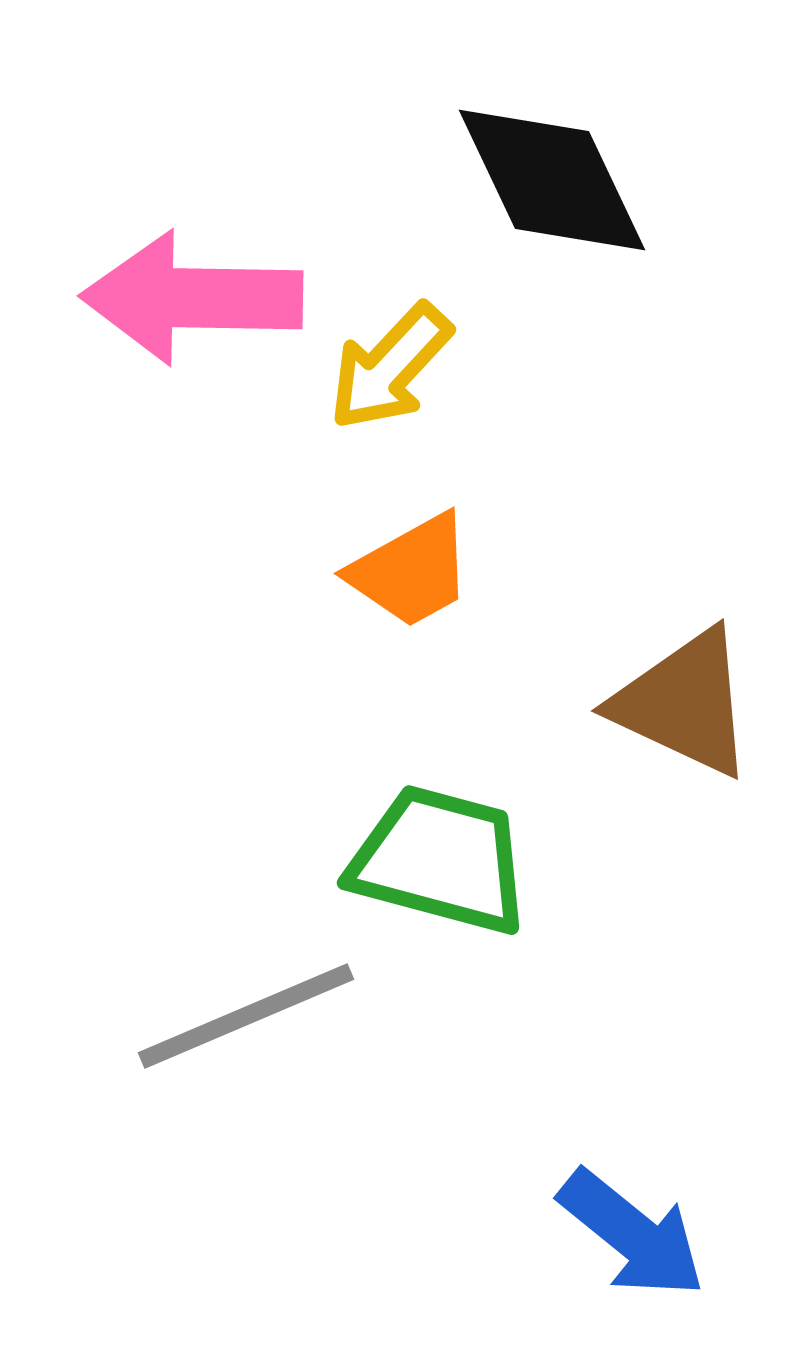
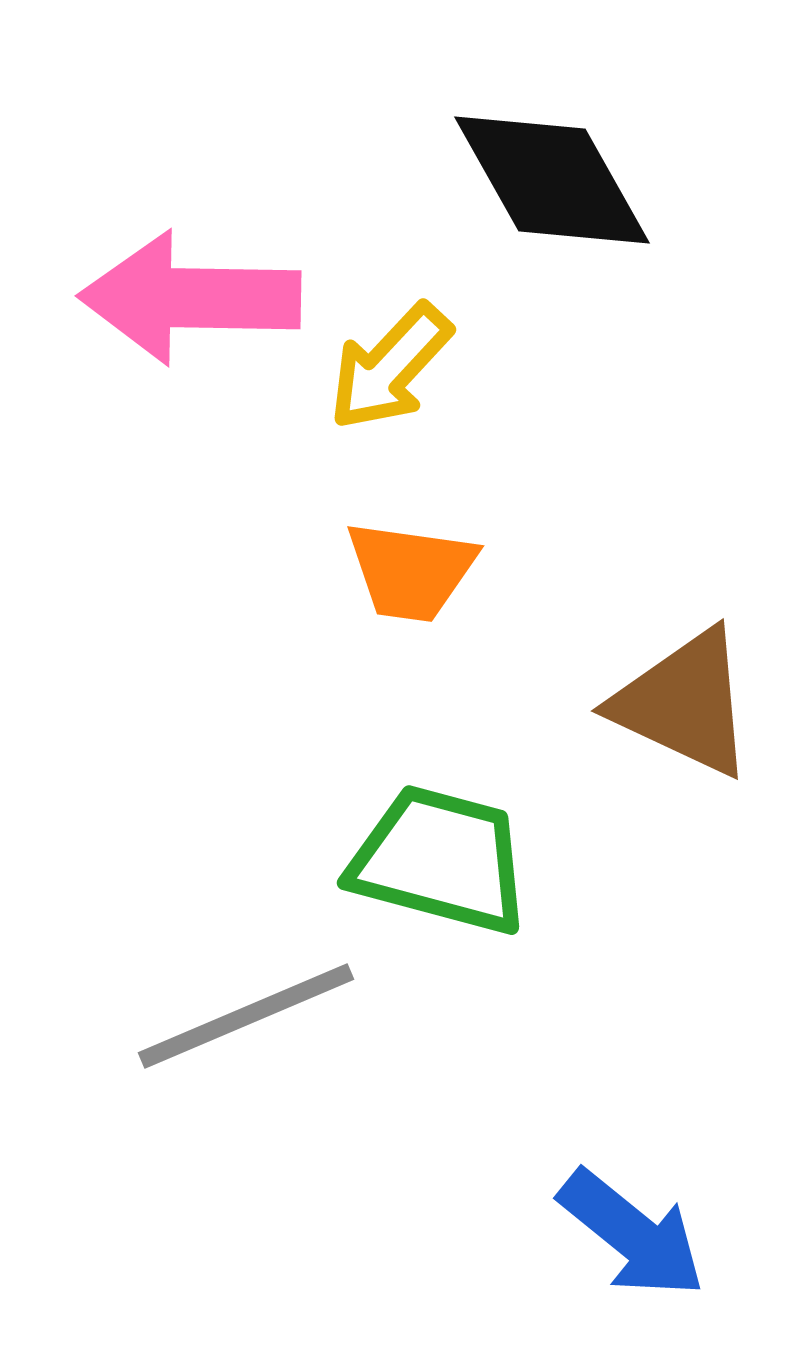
black diamond: rotated 4 degrees counterclockwise
pink arrow: moved 2 px left
orange trapezoid: rotated 37 degrees clockwise
